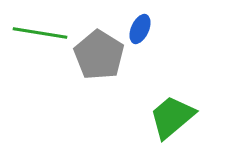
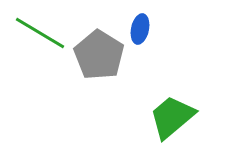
blue ellipse: rotated 12 degrees counterclockwise
green line: rotated 22 degrees clockwise
